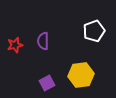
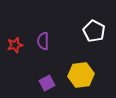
white pentagon: rotated 25 degrees counterclockwise
